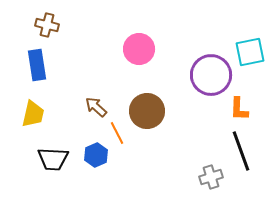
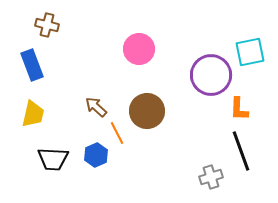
blue rectangle: moved 5 px left; rotated 12 degrees counterclockwise
